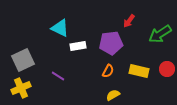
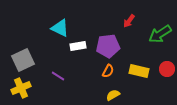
purple pentagon: moved 3 px left, 3 px down
